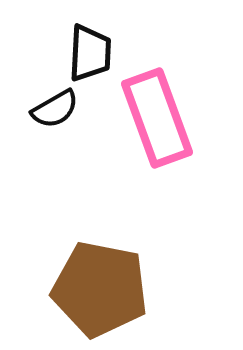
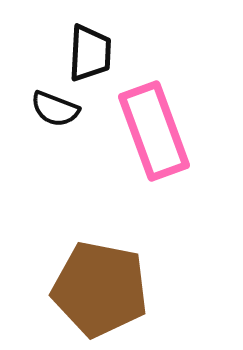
black semicircle: rotated 51 degrees clockwise
pink rectangle: moved 3 px left, 13 px down
